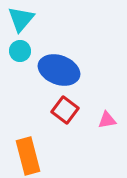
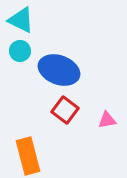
cyan triangle: moved 1 px down; rotated 44 degrees counterclockwise
